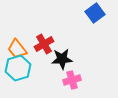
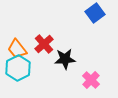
red cross: rotated 12 degrees counterclockwise
black star: moved 3 px right
cyan hexagon: rotated 10 degrees counterclockwise
pink cross: moved 19 px right; rotated 30 degrees counterclockwise
